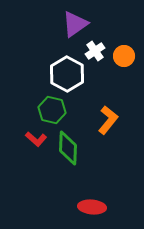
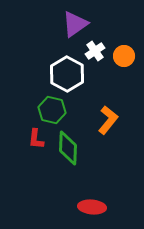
red L-shape: rotated 55 degrees clockwise
